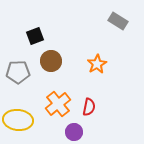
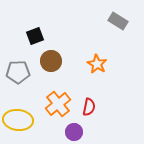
orange star: rotated 12 degrees counterclockwise
